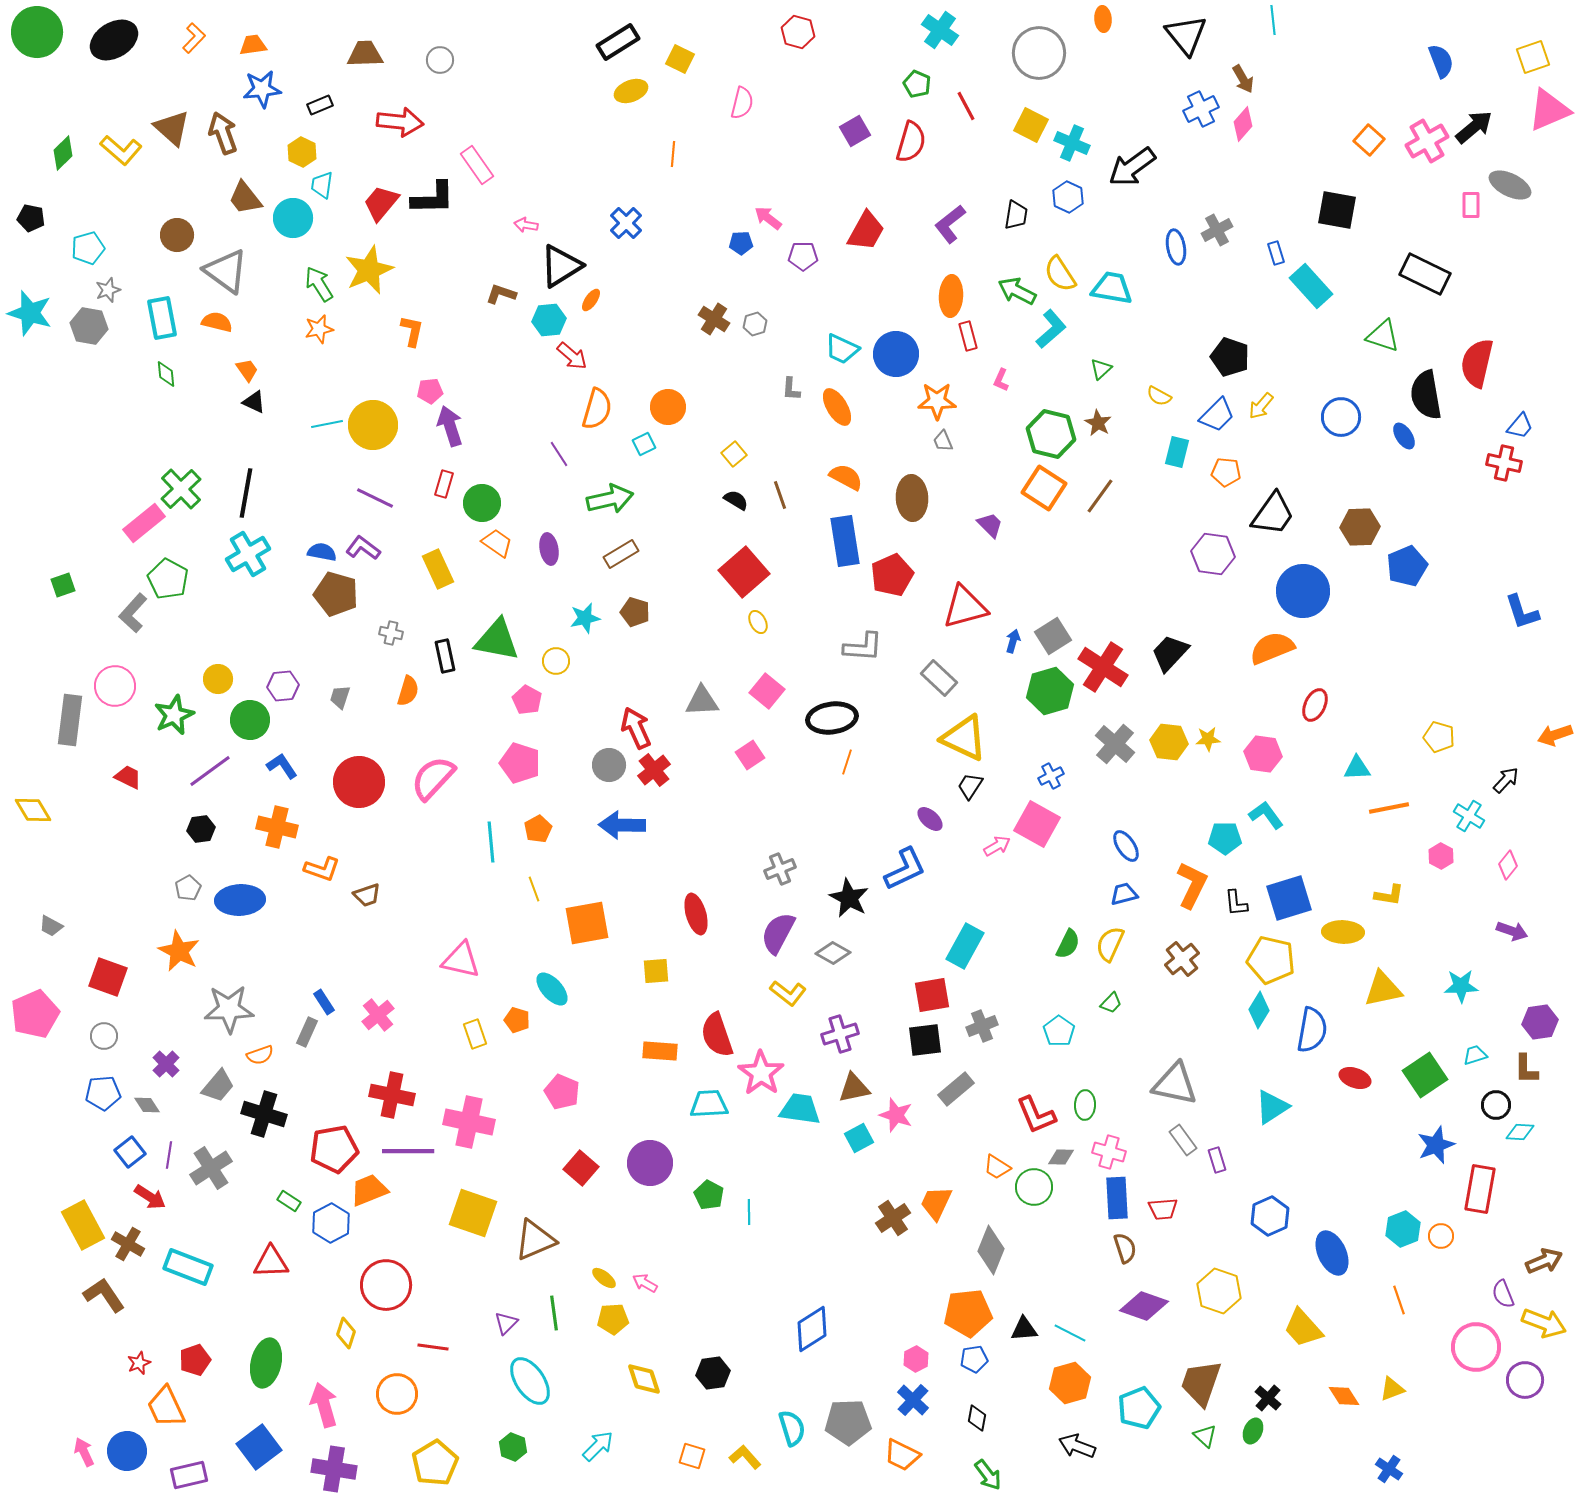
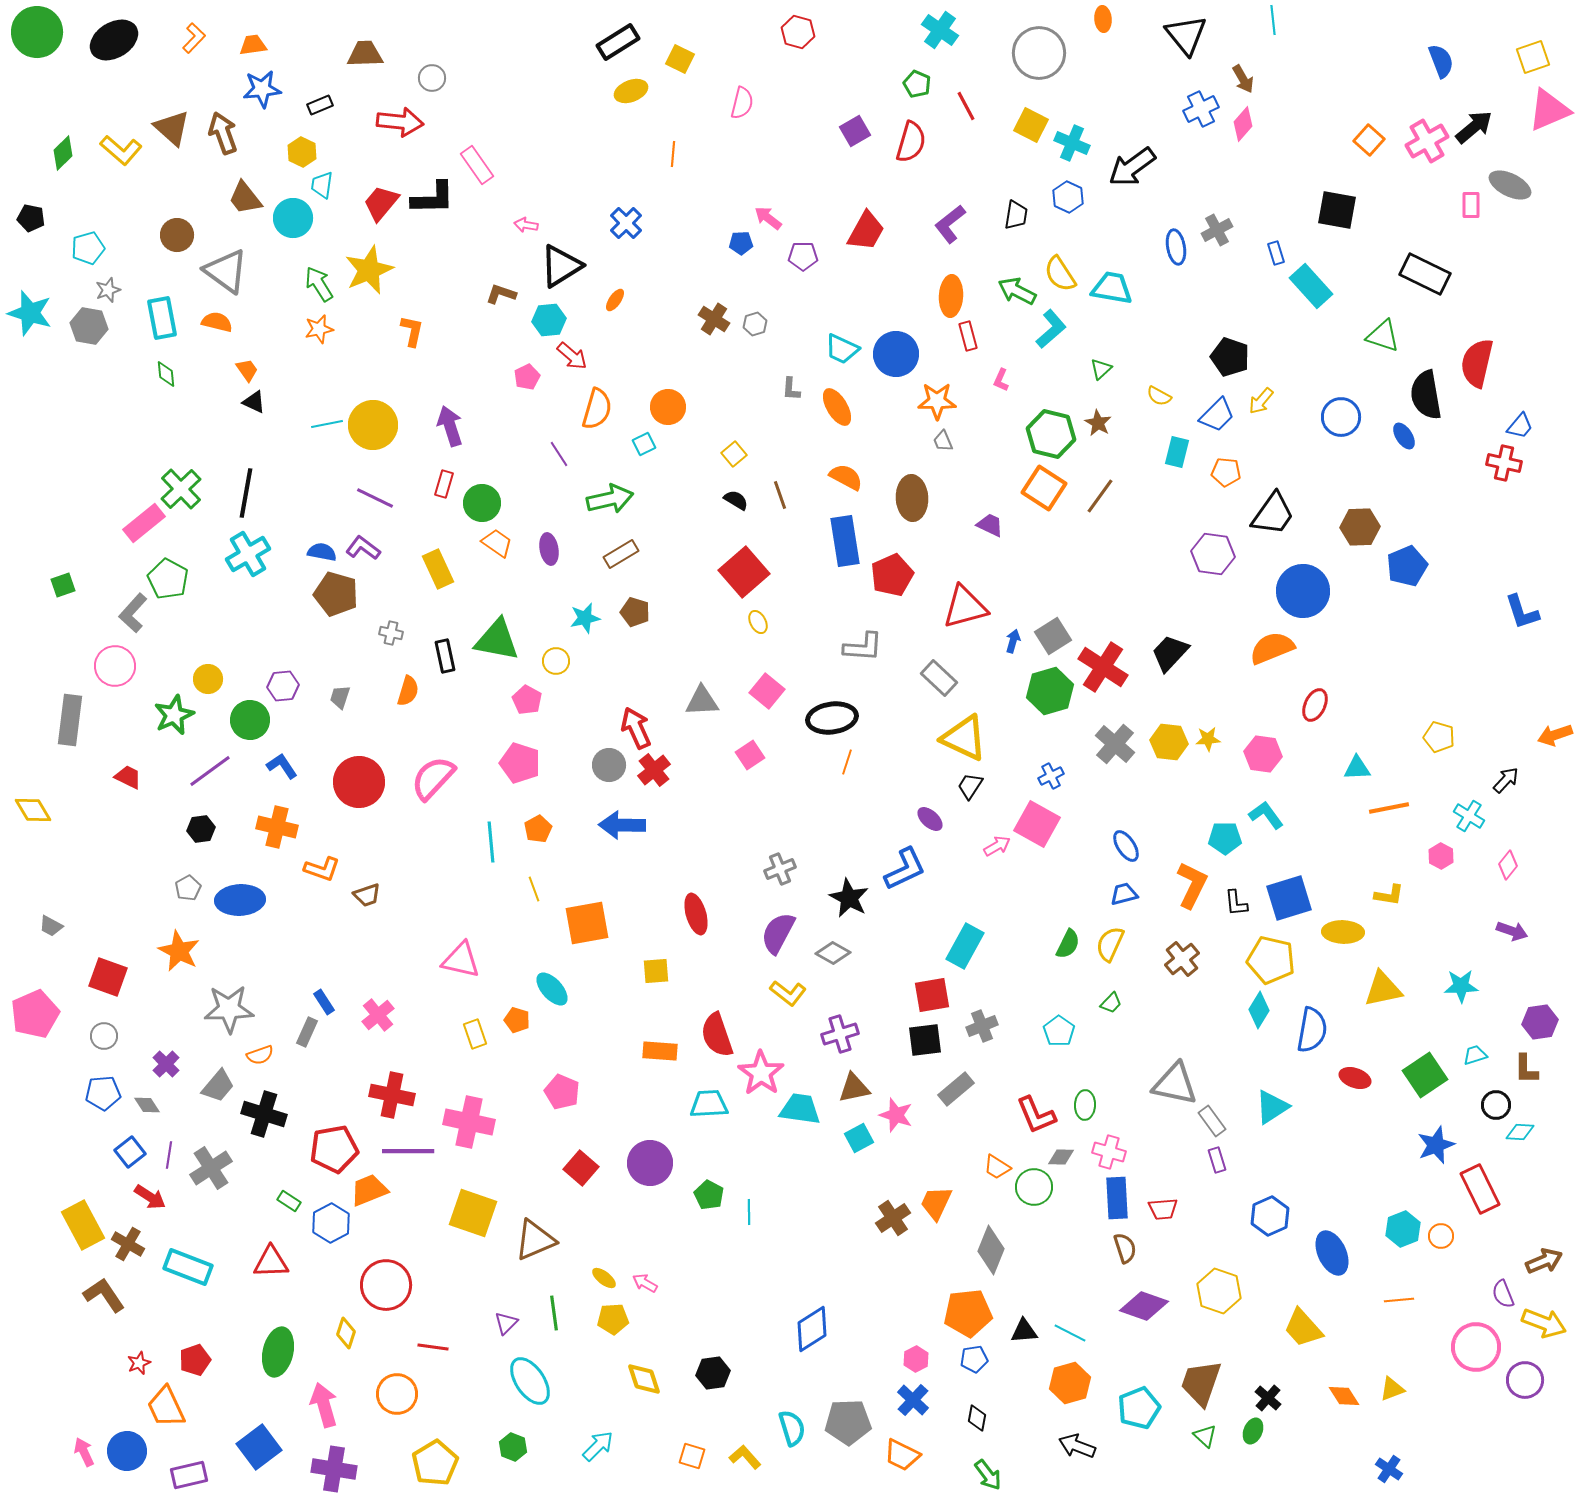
gray circle at (440, 60): moved 8 px left, 18 px down
orange ellipse at (591, 300): moved 24 px right
pink pentagon at (430, 391): moved 97 px right, 14 px up; rotated 20 degrees counterclockwise
yellow arrow at (1261, 406): moved 5 px up
purple trapezoid at (990, 525): rotated 20 degrees counterclockwise
yellow circle at (218, 679): moved 10 px left
pink circle at (115, 686): moved 20 px up
gray rectangle at (1183, 1140): moved 29 px right, 19 px up
red rectangle at (1480, 1189): rotated 36 degrees counterclockwise
orange line at (1399, 1300): rotated 76 degrees counterclockwise
black triangle at (1024, 1329): moved 2 px down
green ellipse at (266, 1363): moved 12 px right, 11 px up
